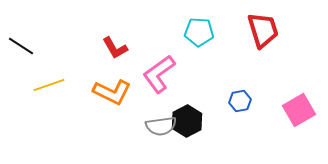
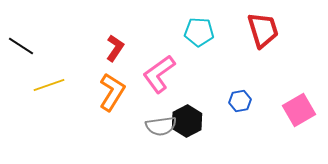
red L-shape: rotated 116 degrees counterclockwise
orange L-shape: rotated 84 degrees counterclockwise
